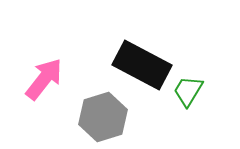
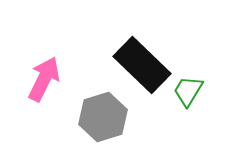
black rectangle: rotated 16 degrees clockwise
pink arrow: rotated 12 degrees counterclockwise
